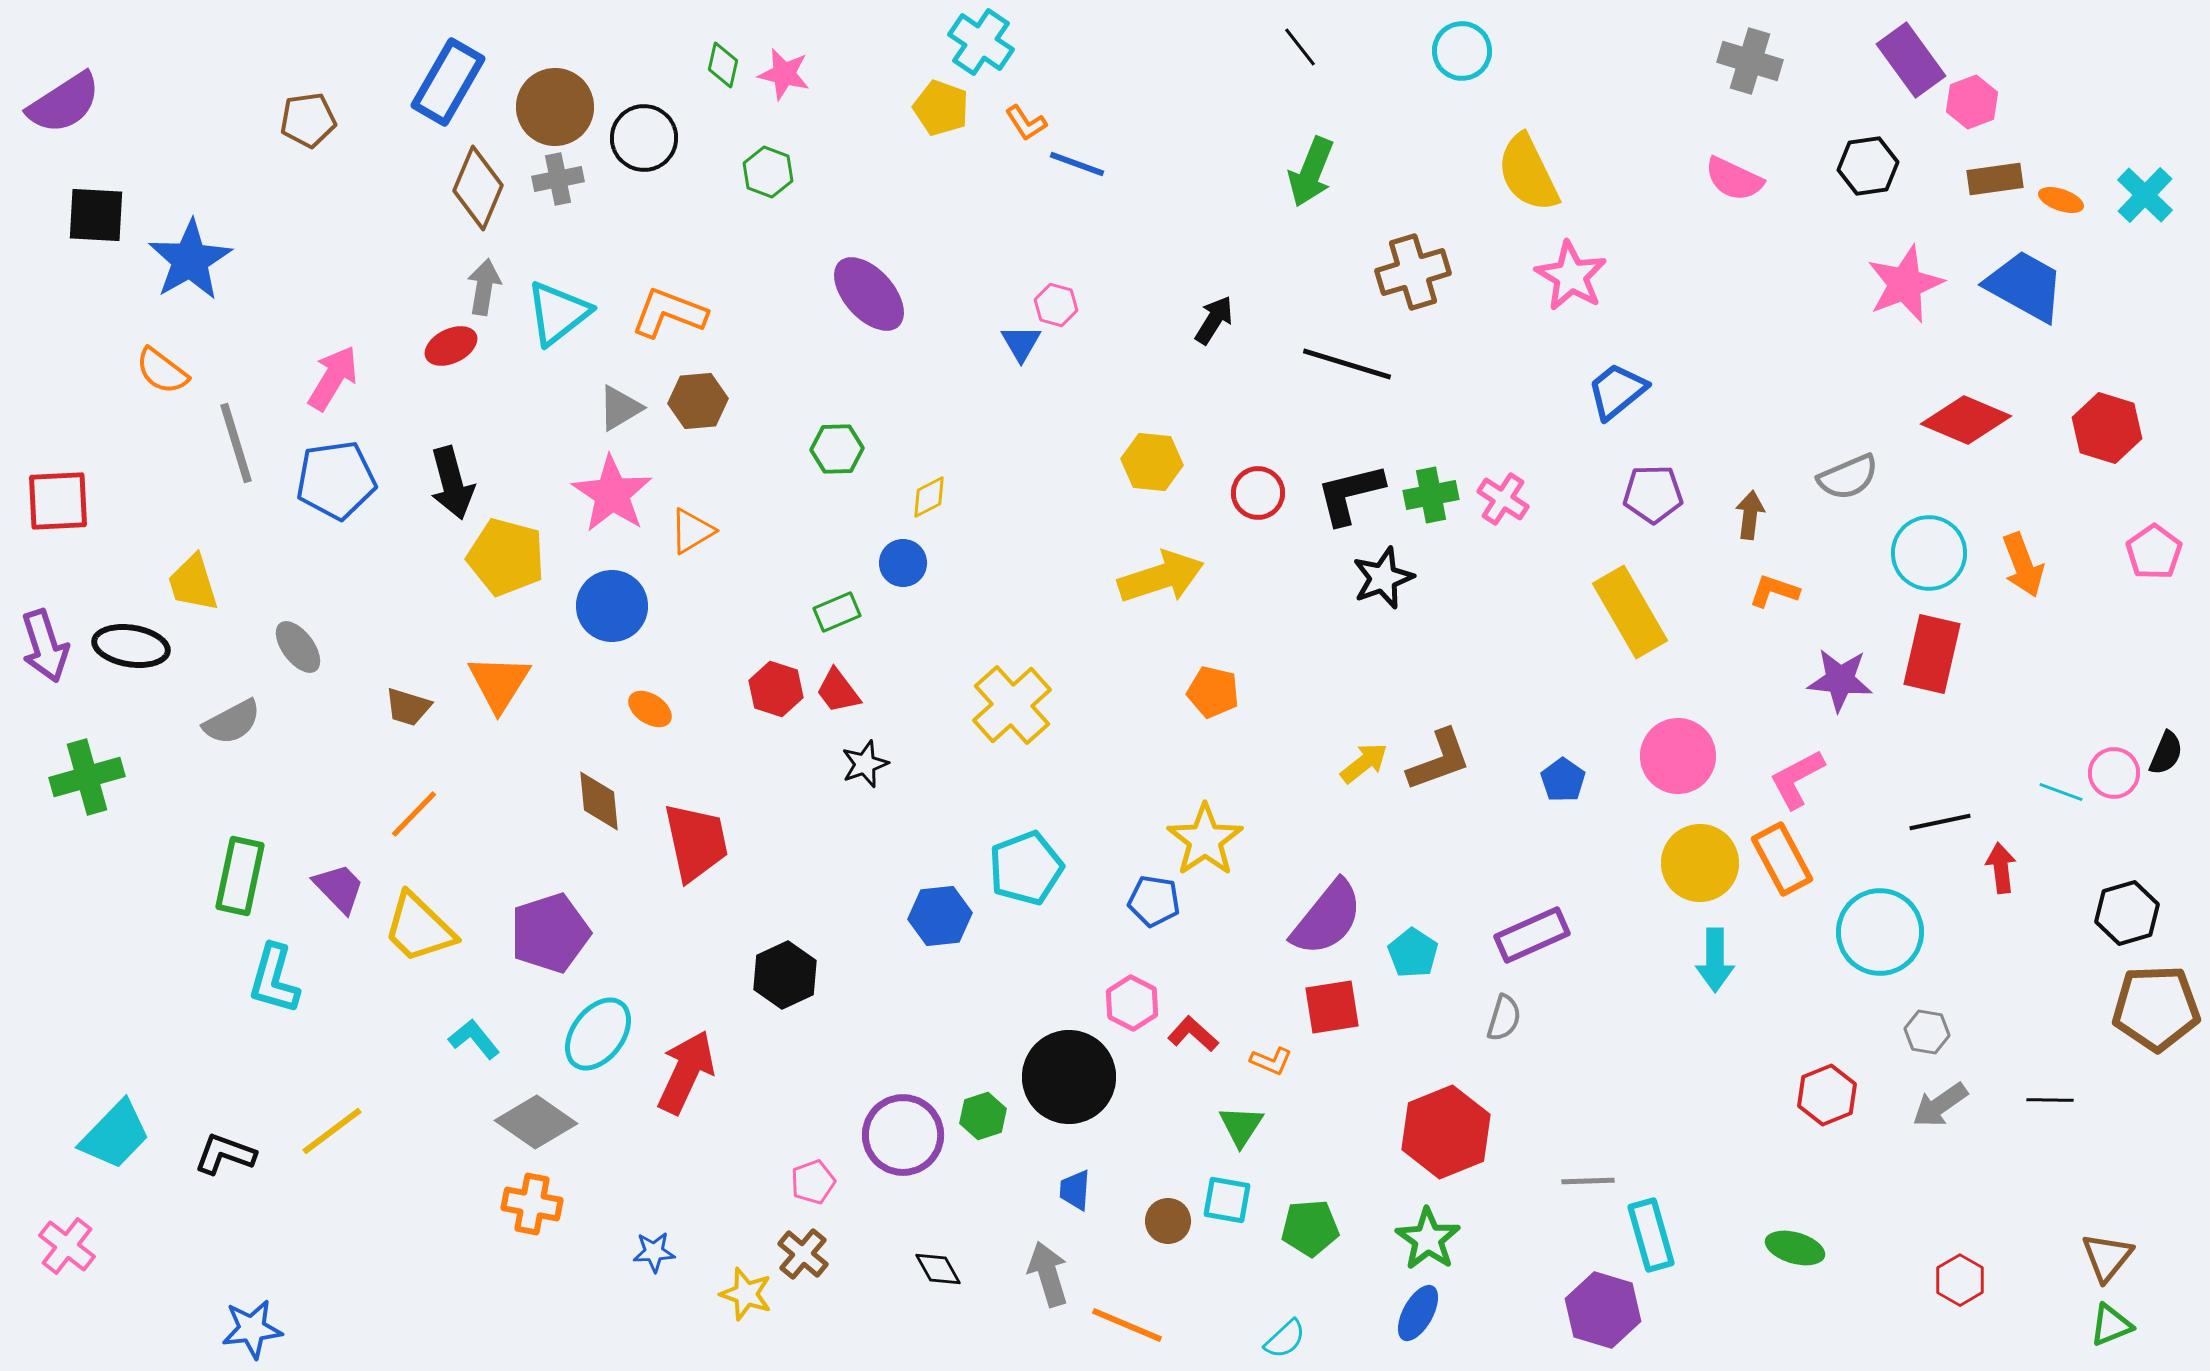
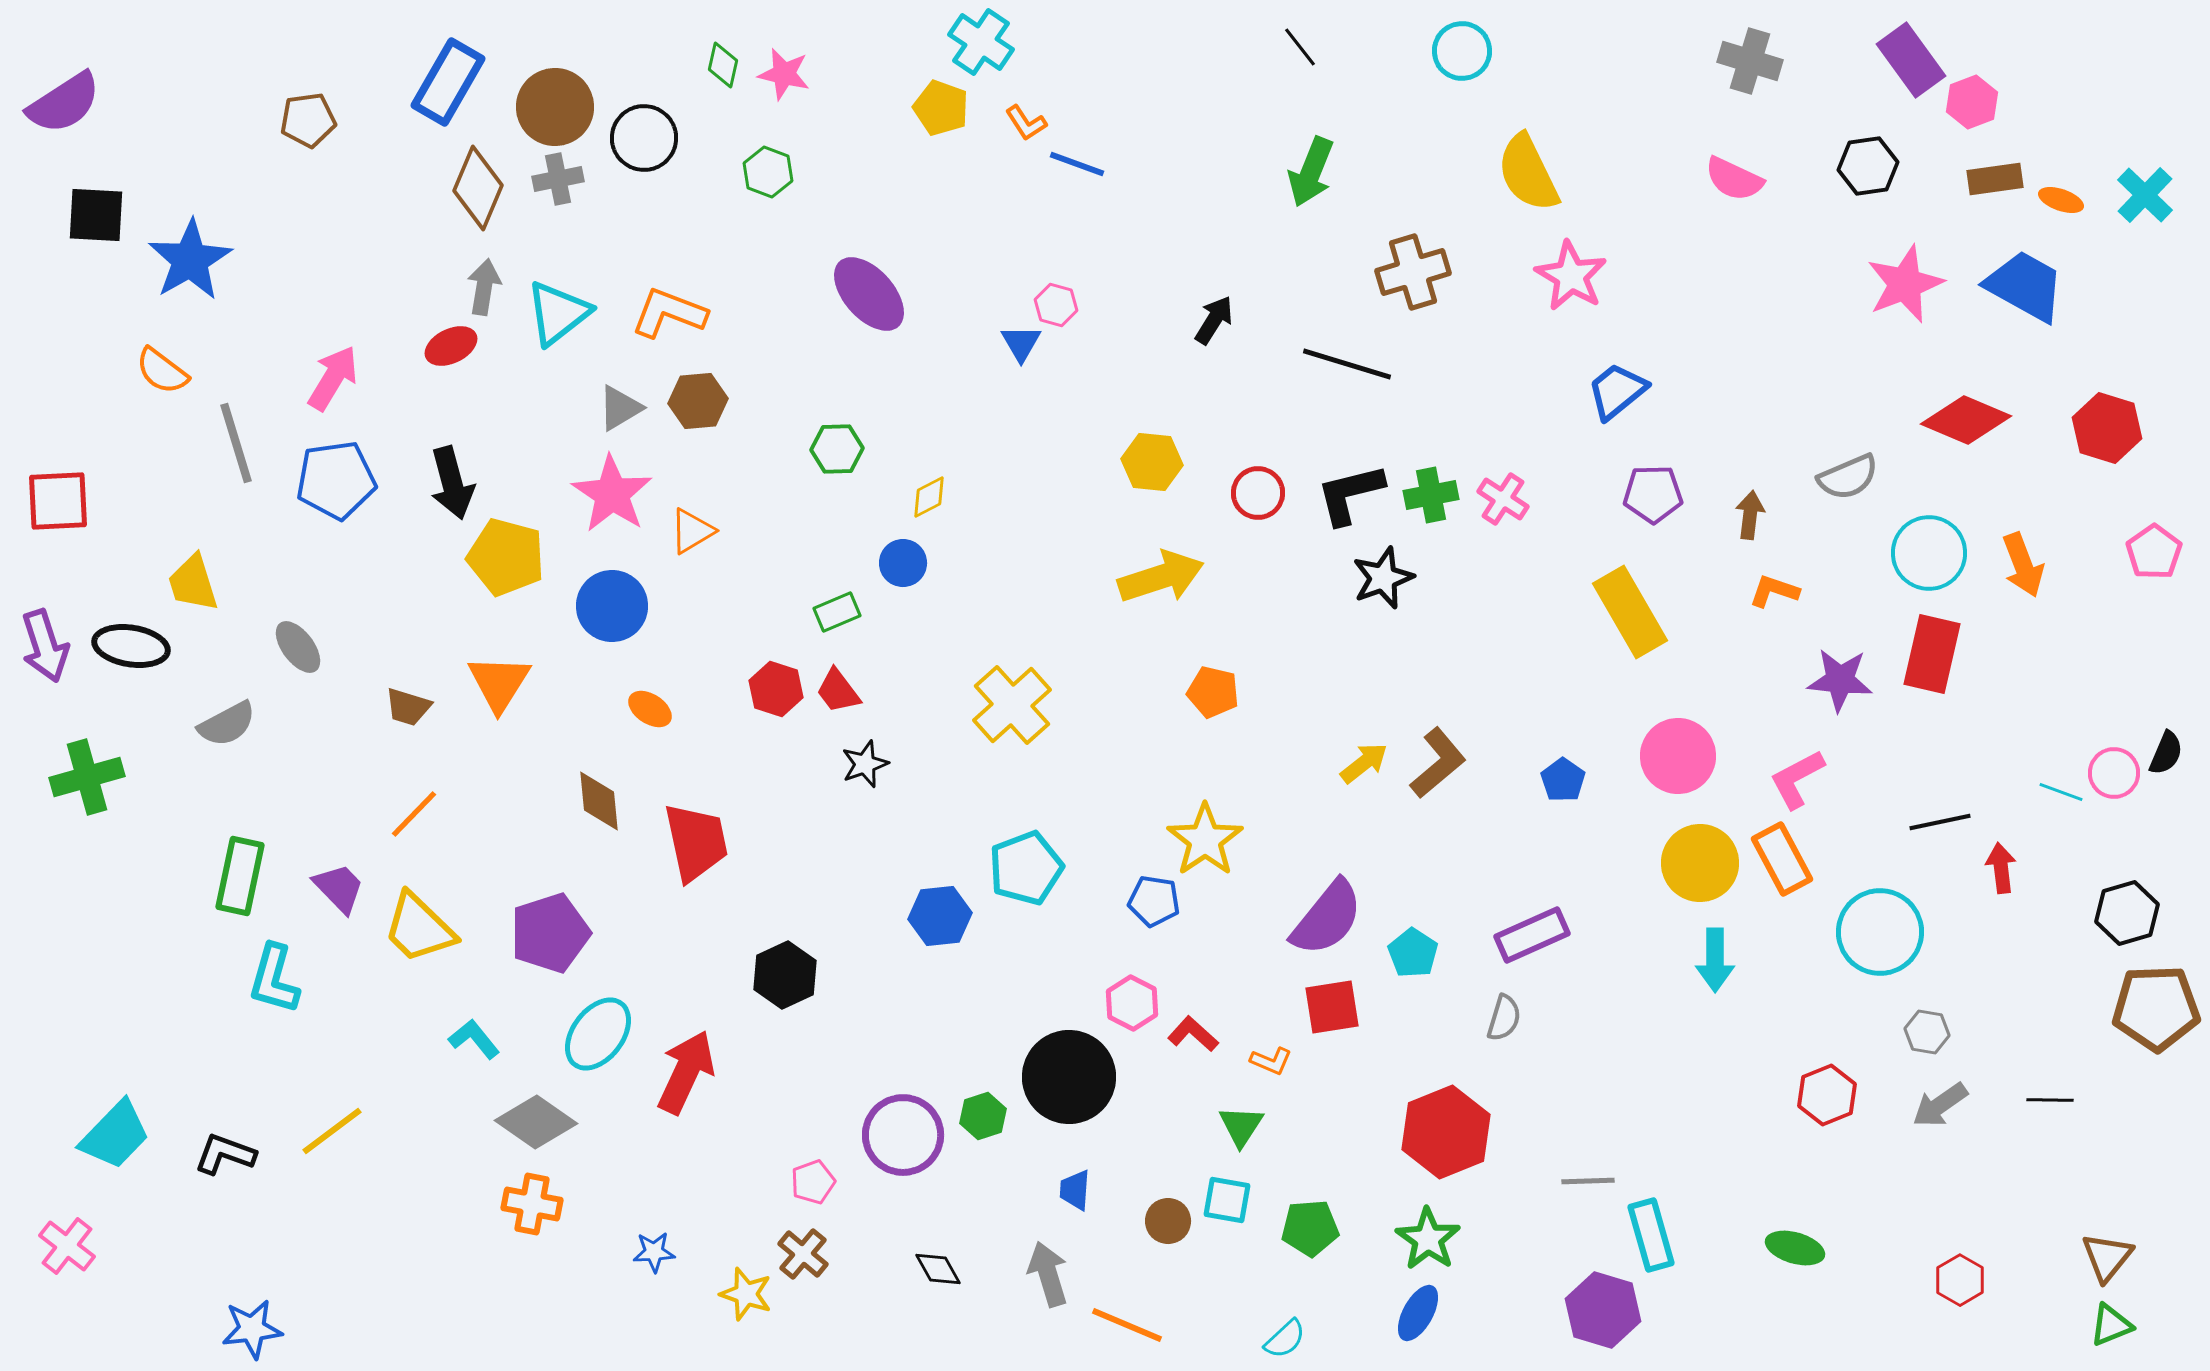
gray semicircle at (232, 722): moved 5 px left, 2 px down
brown L-shape at (1439, 760): moved 1 px left, 3 px down; rotated 20 degrees counterclockwise
